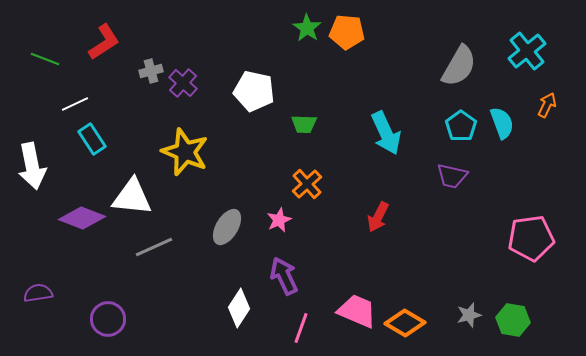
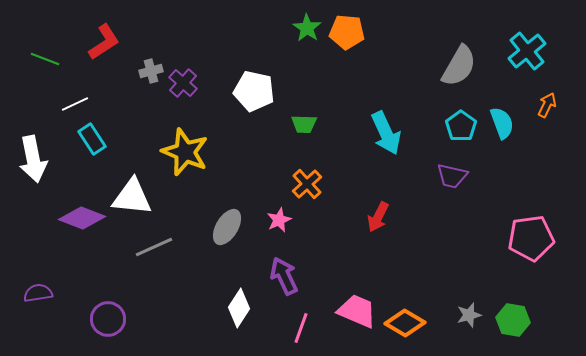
white arrow: moved 1 px right, 7 px up
